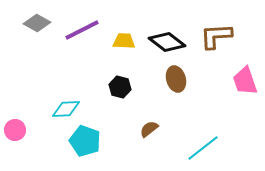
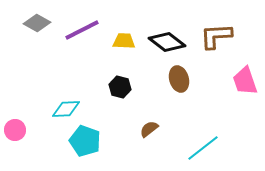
brown ellipse: moved 3 px right
